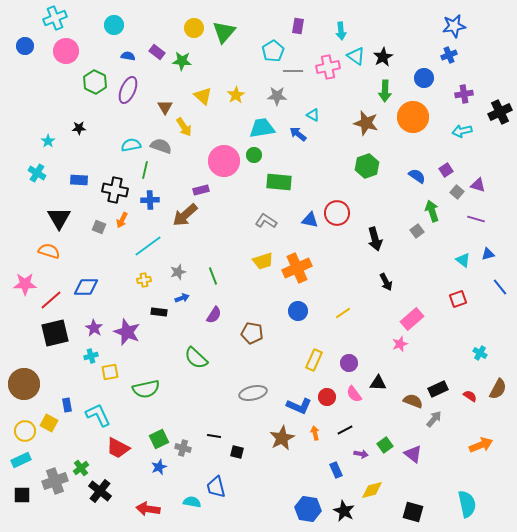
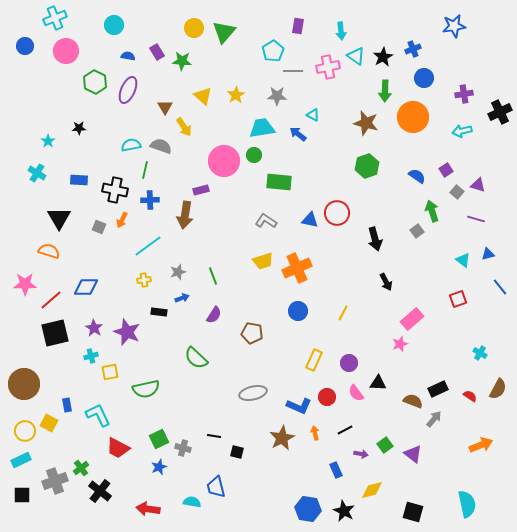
purple rectangle at (157, 52): rotated 21 degrees clockwise
blue cross at (449, 55): moved 36 px left, 6 px up
brown arrow at (185, 215): rotated 40 degrees counterclockwise
yellow line at (343, 313): rotated 28 degrees counterclockwise
pink semicircle at (354, 394): moved 2 px right, 1 px up
